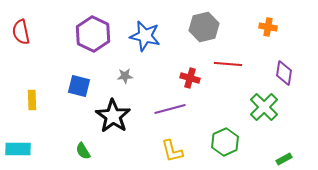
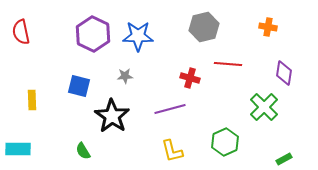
blue star: moved 7 px left; rotated 12 degrees counterclockwise
black star: moved 1 px left
